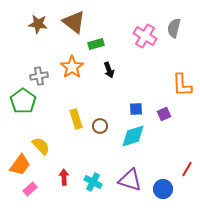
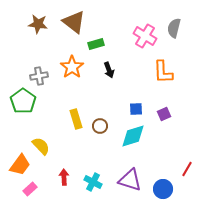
orange L-shape: moved 19 px left, 13 px up
